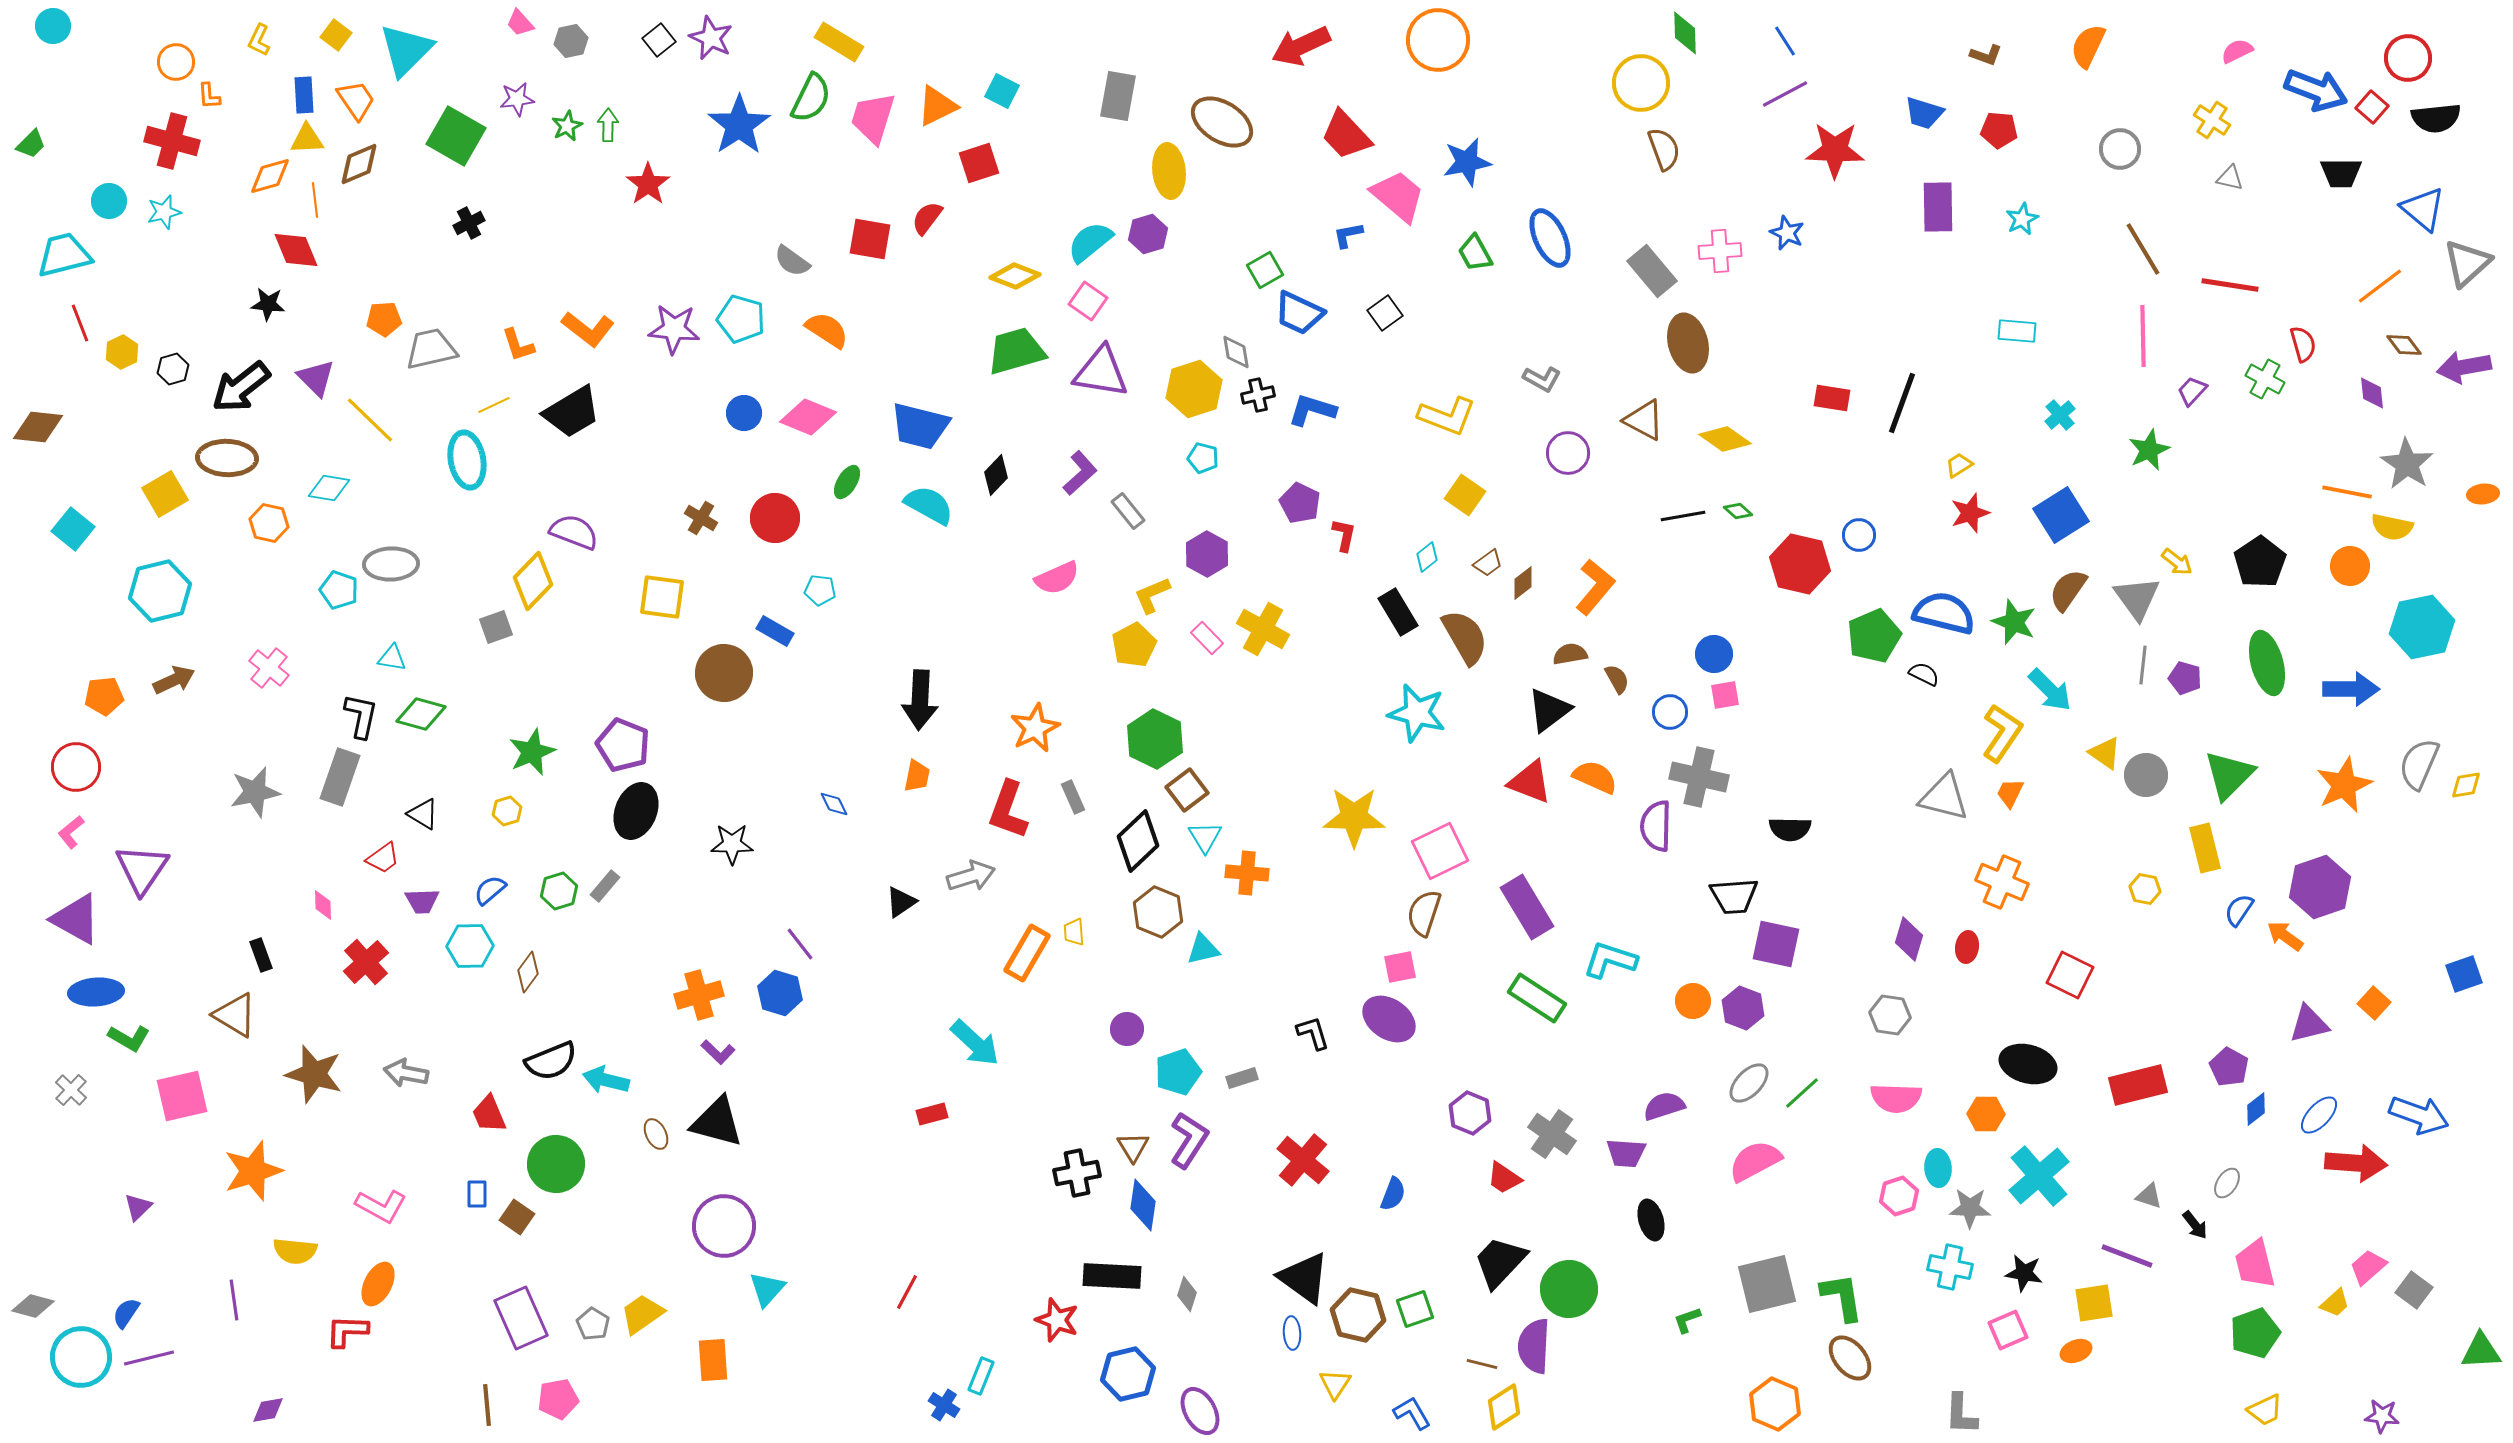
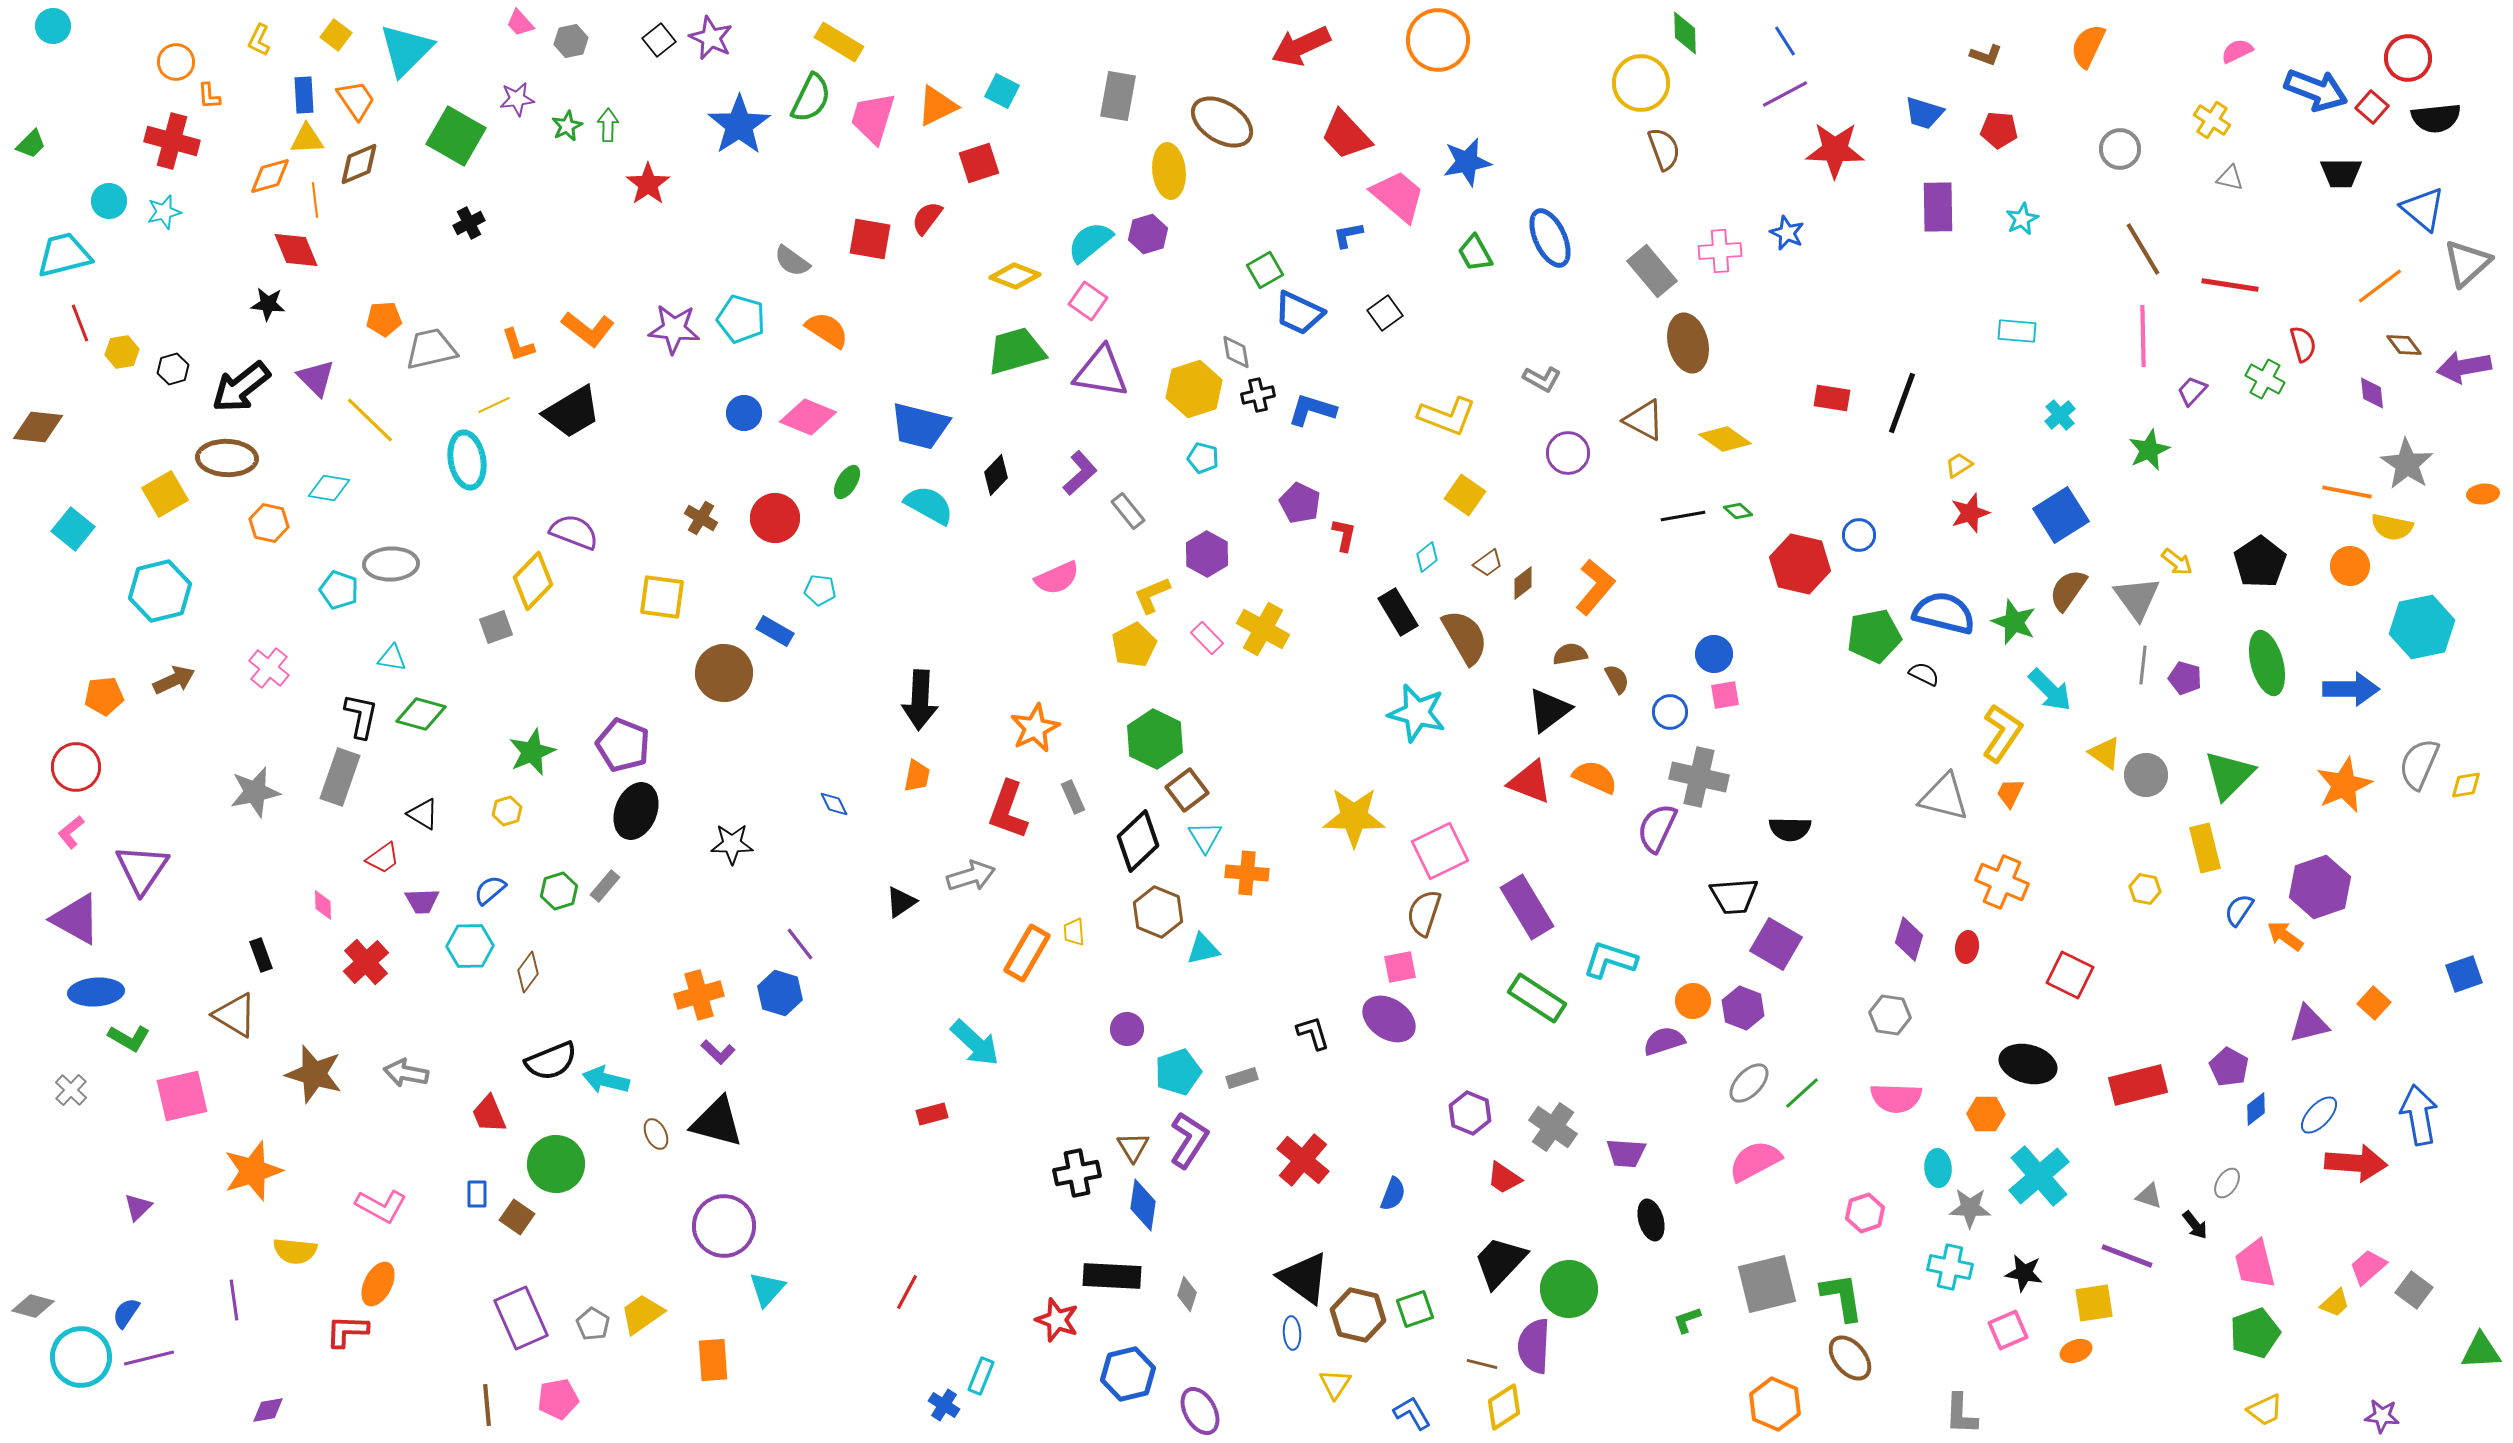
yellow hexagon at (122, 352): rotated 16 degrees clockwise
green pentagon at (1874, 636): rotated 12 degrees clockwise
purple semicircle at (1656, 826): moved 1 px right, 2 px down; rotated 24 degrees clockwise
purple square at (1776, 944): rotated 18 degrees clockwise
purple semicircle at (1664, 1106): moved 65 px up
blue arrow at (2419, 1115): rotated 120 degrees counterclockwise
gray cross at (1552, 1134): moved 1 px right, 7 px up
pink hexagon at (1899, 1196): moved 34 px left, 17 px down
